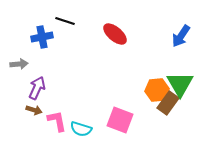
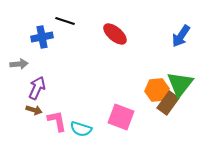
green triangle: rotated 8 degrees clockwise
pink square: moved 1 px right, 3 px up
